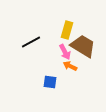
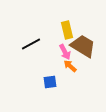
yellow rectangle: rotated 30 degrees counterclockwise
black line: moved 2 px down
orange arrow: rotated 16 degrees clockwise
blue square: rotated 16 degrees counterclockwise
